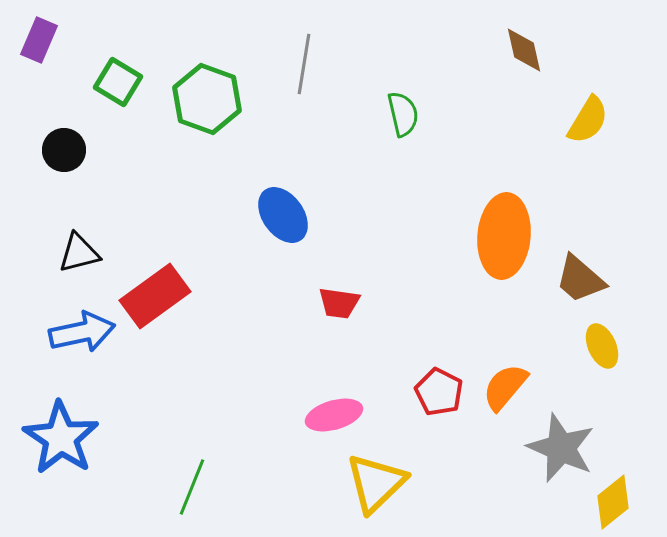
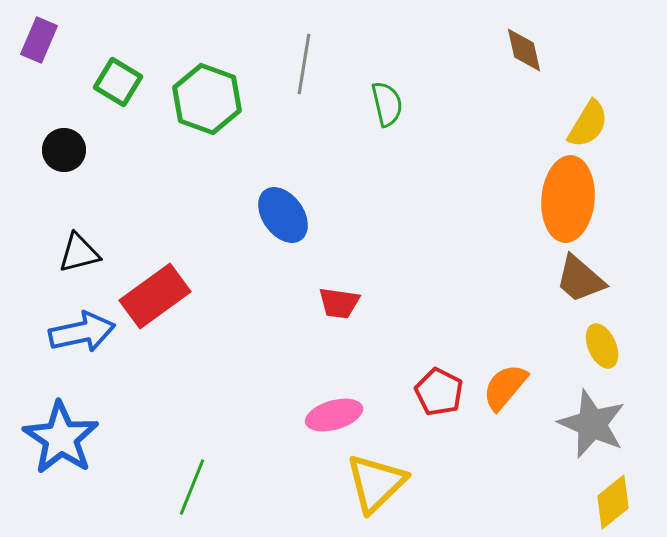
green semicircle: moved 16 px left, 10 px up
yellow semicircle: moved 4 px down
orange ellipse: moved 64 px right, 37 px up
gray star: moved 31 px right, 24 px up
